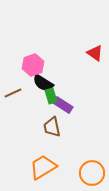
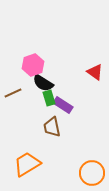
red triangle: moved 19 px down
green rectangle: moved 2 px left, 2 px down
orange trapezoid: moved 16 px left, 3 px up
